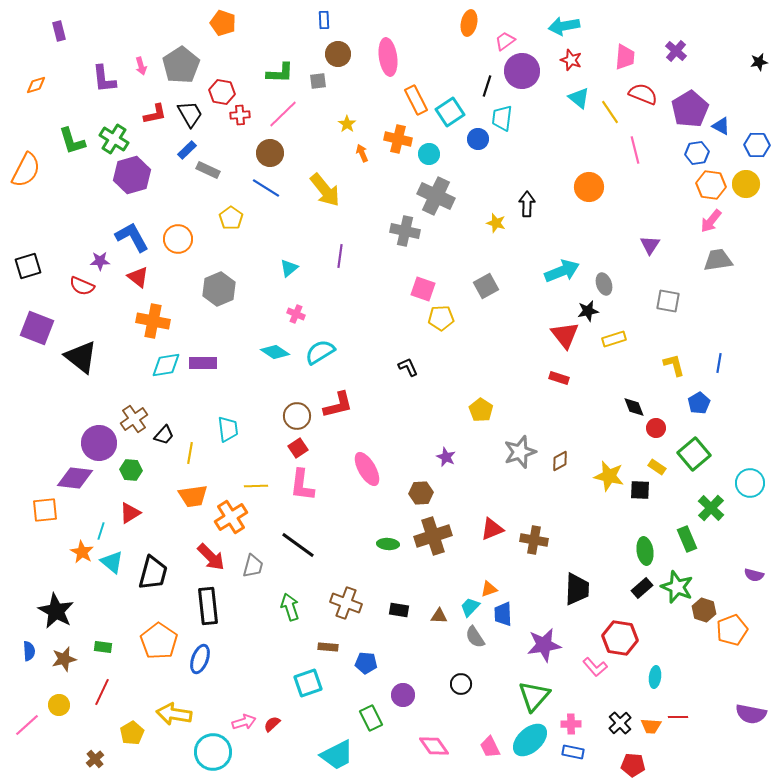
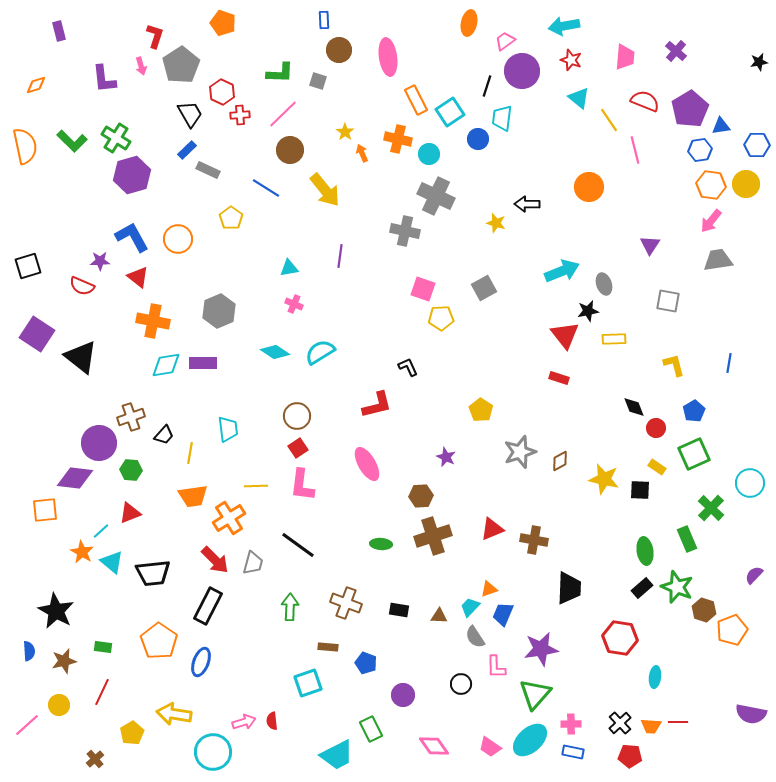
brown circle at (338, 54): moved 1 px right, 4 px up
gray square at (318, 81): rotated 24 degrees clockwise
red hexagon at (222, 92): rotated 15 degrees clockwise
red semicircle at (643, 94): moved 2 px right, 7 px down
yellow line at (610, 112): moved 1 px left, 8 px down
red L-shape at (155, 114): moved 78 px up; rotated 60 degrees counterclockwise
yellow star at (347, 124): moved 2 px left, 8 px down
blue triangle at (721, 126): rotated 36 degrees counterclockwise
green cross at (114, 139): moved 2 px right, 1 px up
green L-shape at (72, 141): rotated 28 degrees counterclockwise
brown circle at (270, 153): moved 20 px right, 3 px up
blue hexagon at (697, 153): moved 3 px right, 3 px up
orange semicircle at (26, 170): moved 1 px left, 24 px up; rotated 39 degrees counterclockwise
black arrow at (527, 204): rotated 90 degrees counterclockwise
cyan triangle at (289, 268): rotated 30 degrees clockwise
gray square at (486, 286): moved 2 px left, 2 px down
gray hexagon at (219, 289): moved 22 px down
pink cross at (296, 314): moved 2 px left, 10 px up
purple square at (37, 328): moved 6 px down; rotated 12 degrees clockwise
yellow rectangle at (614, 339): rotated 15 degrees clockwise
blue line at (719, 363): moved 10 px right
blue pentagon at (699, 403): moved 5 px left, 8 px down
red L-shape at (338, 405): moved 39 px right
brown cross at (134, 419): moved 3 px left, 2 px up; rotated 16 degrees clockwise
green square at (694, 454): rotated 16 degrees clockwise
pink ellipse at (367, 469): moved 5 px up
yellow star at (609, 476): moved 5 px left, 3 px down
brown hexagon at (421, 493): moved 3 px down
red triangle at (130, 513): rotated 10 degrees clockwise
orange cross at (231, 517): moved 2 px left, 1 px down
cyan line at (101, 531): rotated 30 degrees clockwise
green ellipse at (388, 544): moved 7 px left
red arrow at (211, 557): moved 4 px right, 3 px down
gray trapezoid at (253, 566): moved 3 px up
black trapezoid at (153, 573): rotated 69 degrees clockwise
purple semicircle at (754, 575): rotated 120 degrees clockwise
black trapezoid at (577, 589): moved 8 px left, 1 px up
black rectangle at (208, 606): rotated 33 degrees clockwise
green arrow at (290, 607): rotated 20 degrees clockwise
blue trapezoid at (503, 614): rotated 25 degrees clockwise
purple star at (544, 645): moved 3 px left, 4 px down
brown star at (64, 659): moved 2 px down
blue ellipse at (200, 659): moved 1 px right, 3 px down
blue pentagon at (366, 663): rotated 15 degrees clockwise
pink L-shape at (595, 667): moved 99 px left; rotated 40 degrees clockwise
green triangle at (534, 696): moved 1 px right, 2 px up
red line at (678, 717): moved 5 px down
green rectangle at (371, 718): moved 11 px down
red semicircle at (272, 724): moved 3 px up; rotated 54 degrees counterclockwise
pink trapezoid at (490, 747): rotated 30 degrees counterclockwise
red pentagon at (633, 765): moved 3 px left, 9 px up
